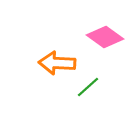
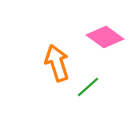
orange arrow: rotated 69 degrees clockwise
